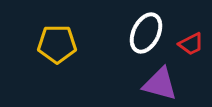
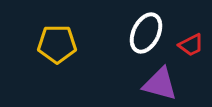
red trapezoid: moved 1 px down
